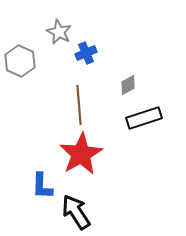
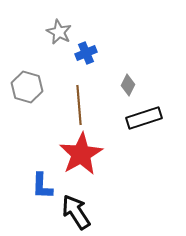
gray hexagon: moved 7 px right, 26 px down; rotated 8 degrees counterclockwise
gray diamond: rotated 35 degrees counterclockwise
